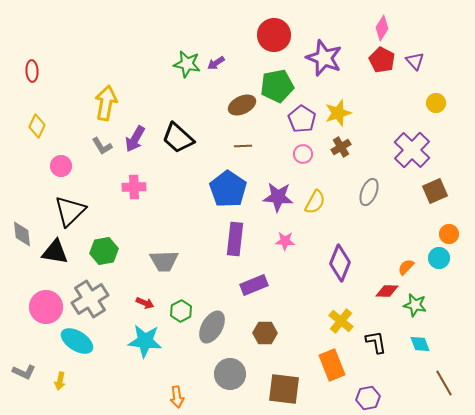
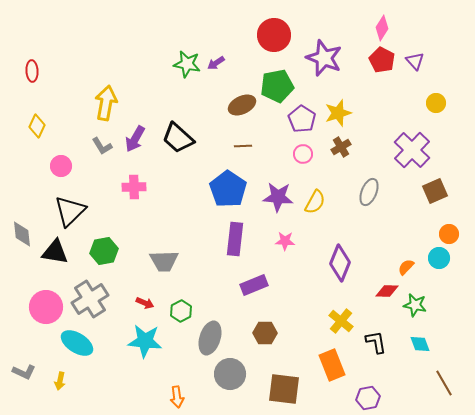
gray ellipse at (212, 327): moved 2 px left, 11 px down; rotated 12 degrees counterclockwise
cyan ellipse at (77, 341): moved 2 px down
